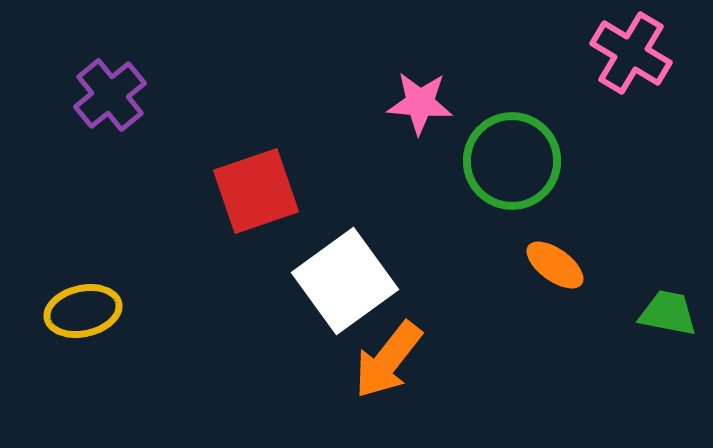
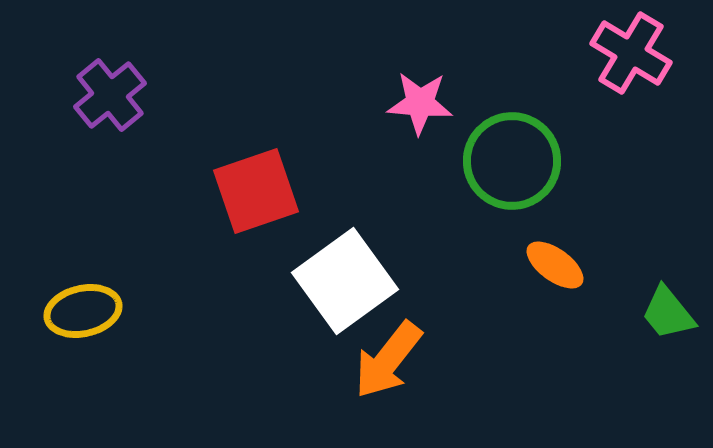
green trapezoid: rotated 140 degrees counterclockwise
